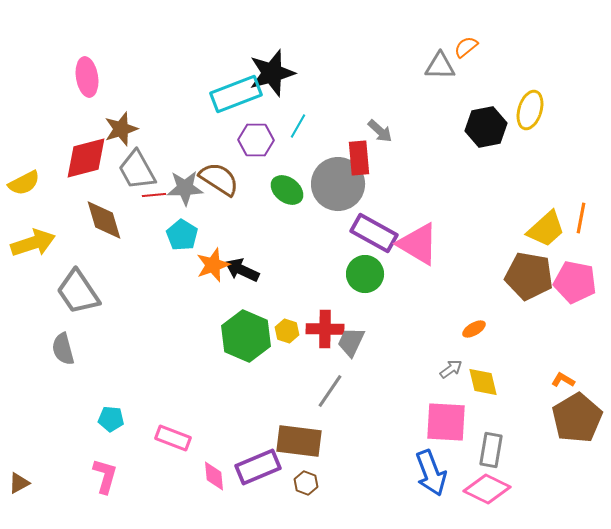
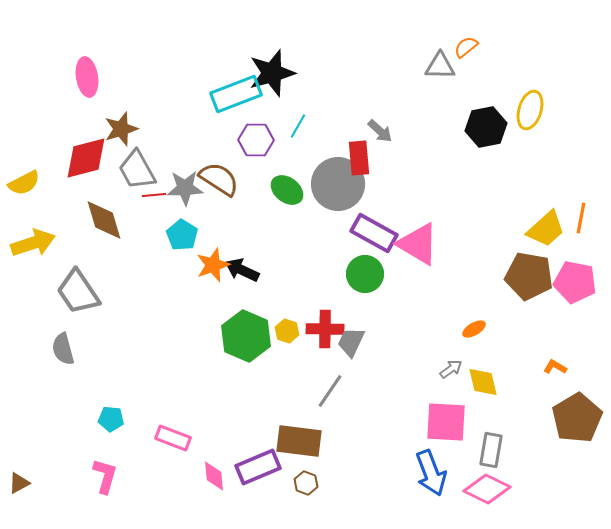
orange L-shape at (563, 380): moved 8 px left, 13 px up
